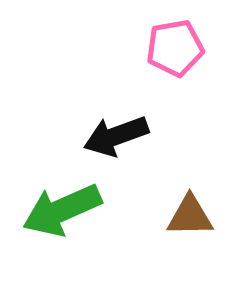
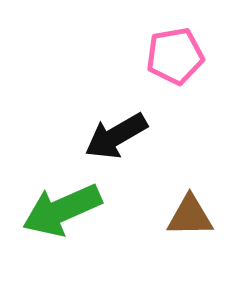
pink pentagon: moved 8 px down
black arrow: rotated 10 degrees counterclockwise
